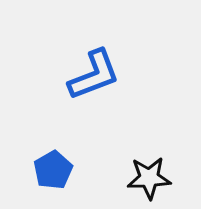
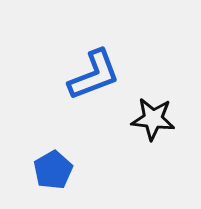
black star: moved 4 px right, 59 px up; rotated 9 degrees clockwise
